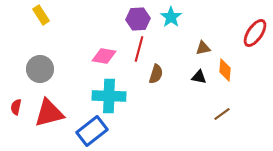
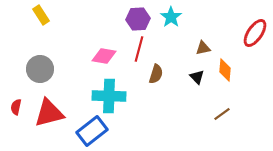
black triangle: moved 2 px left; rotated 35 degrees clockwise
